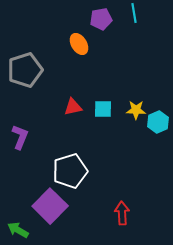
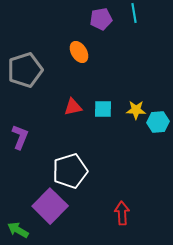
orange ellipse: moved 8 px down
cyan hexagon: rotated 20 degrees clockwise
